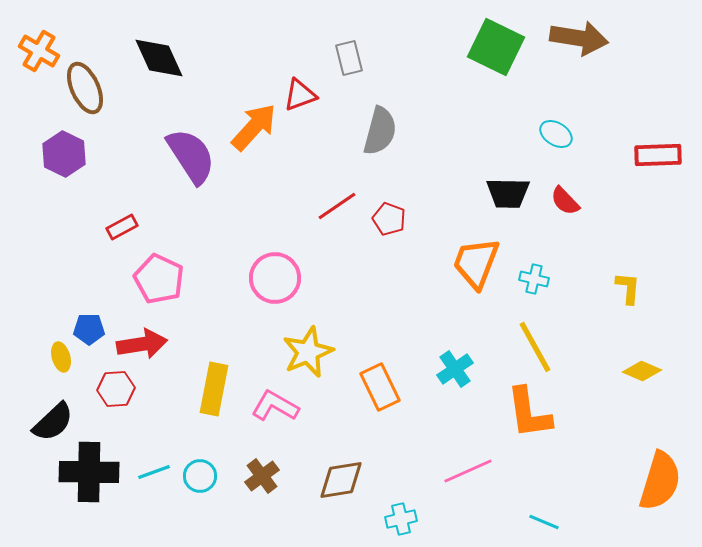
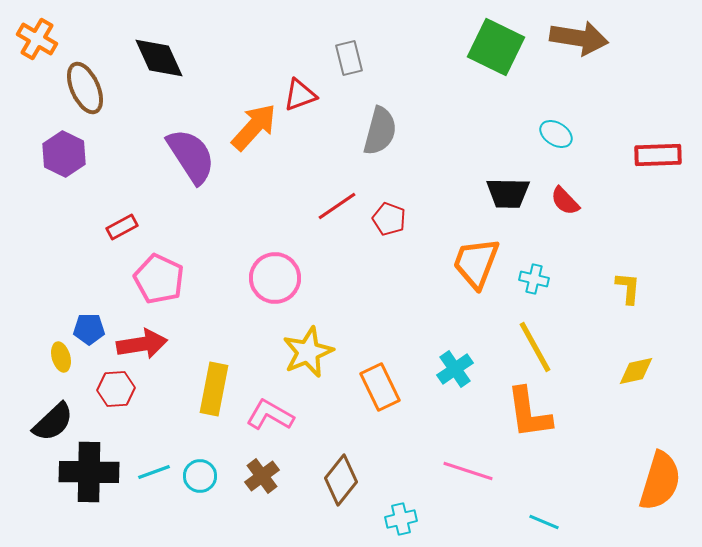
orange cross at (39, 51): moved 2 px left, 12 px up
yellow diamond at (642, 371): moved 6 px left; rotated 36 degrees counterclockwise
pink L-shape at (275, 406): moved 5 px left, 9 px down
pink line at (468, 471): rotated 42 degrees clockwise
brown diamond at (341, 480): rotated 42 degrees counterclockwise
